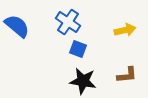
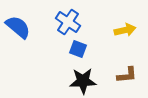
blue semicircle: moved 1 px right, 1 px down
black star: rotated 12 degrees counterclockwise
